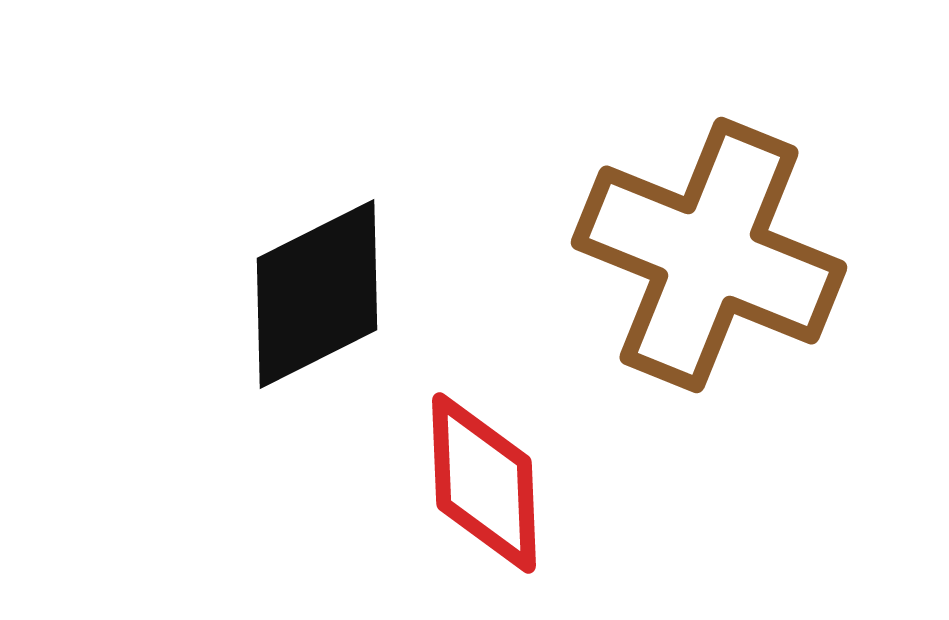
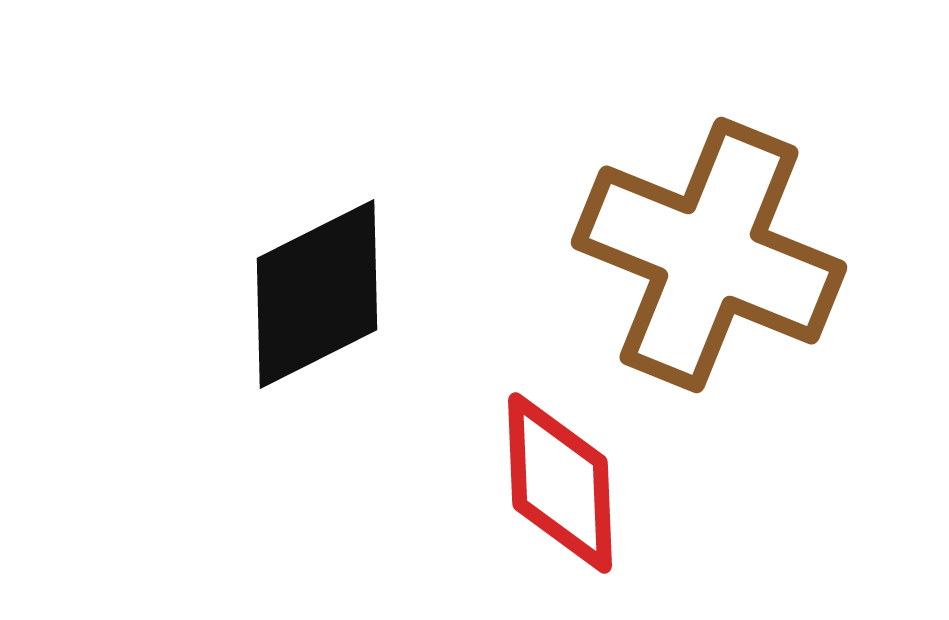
red diamond: moved 76 px right
